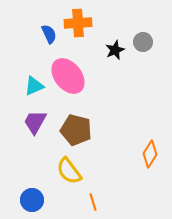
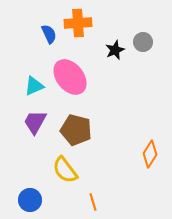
pink ellipse: moved 2 px right, 1 px down
yellow semicircle: moved 4 px left, 1 px up
blue circle: moved 2 px left
